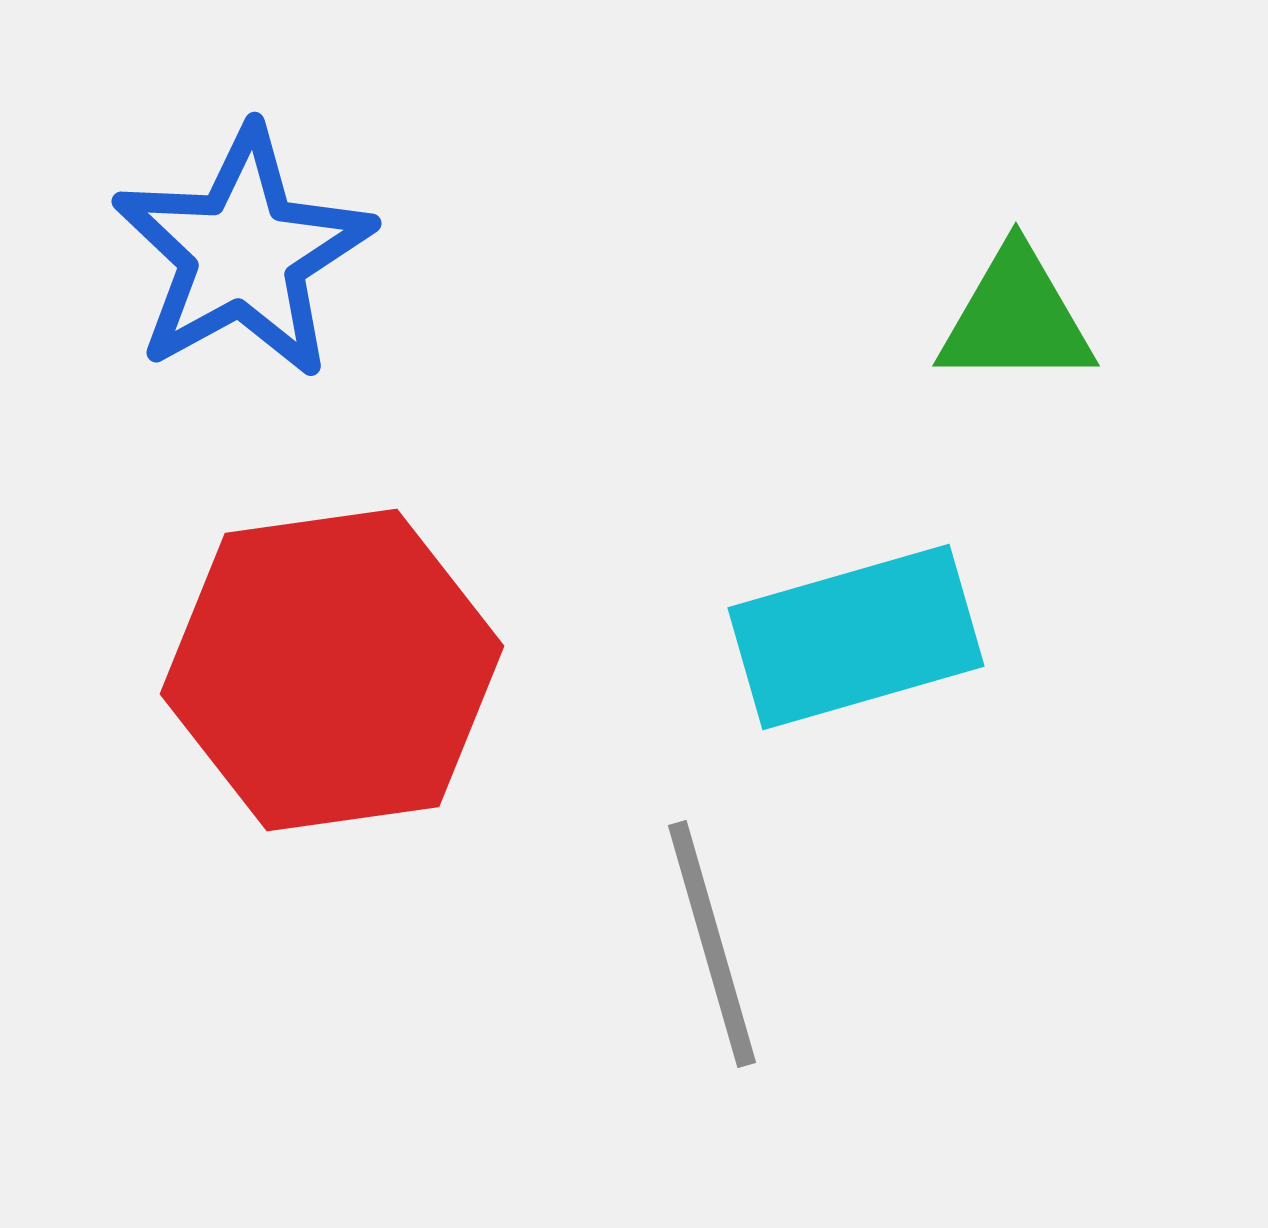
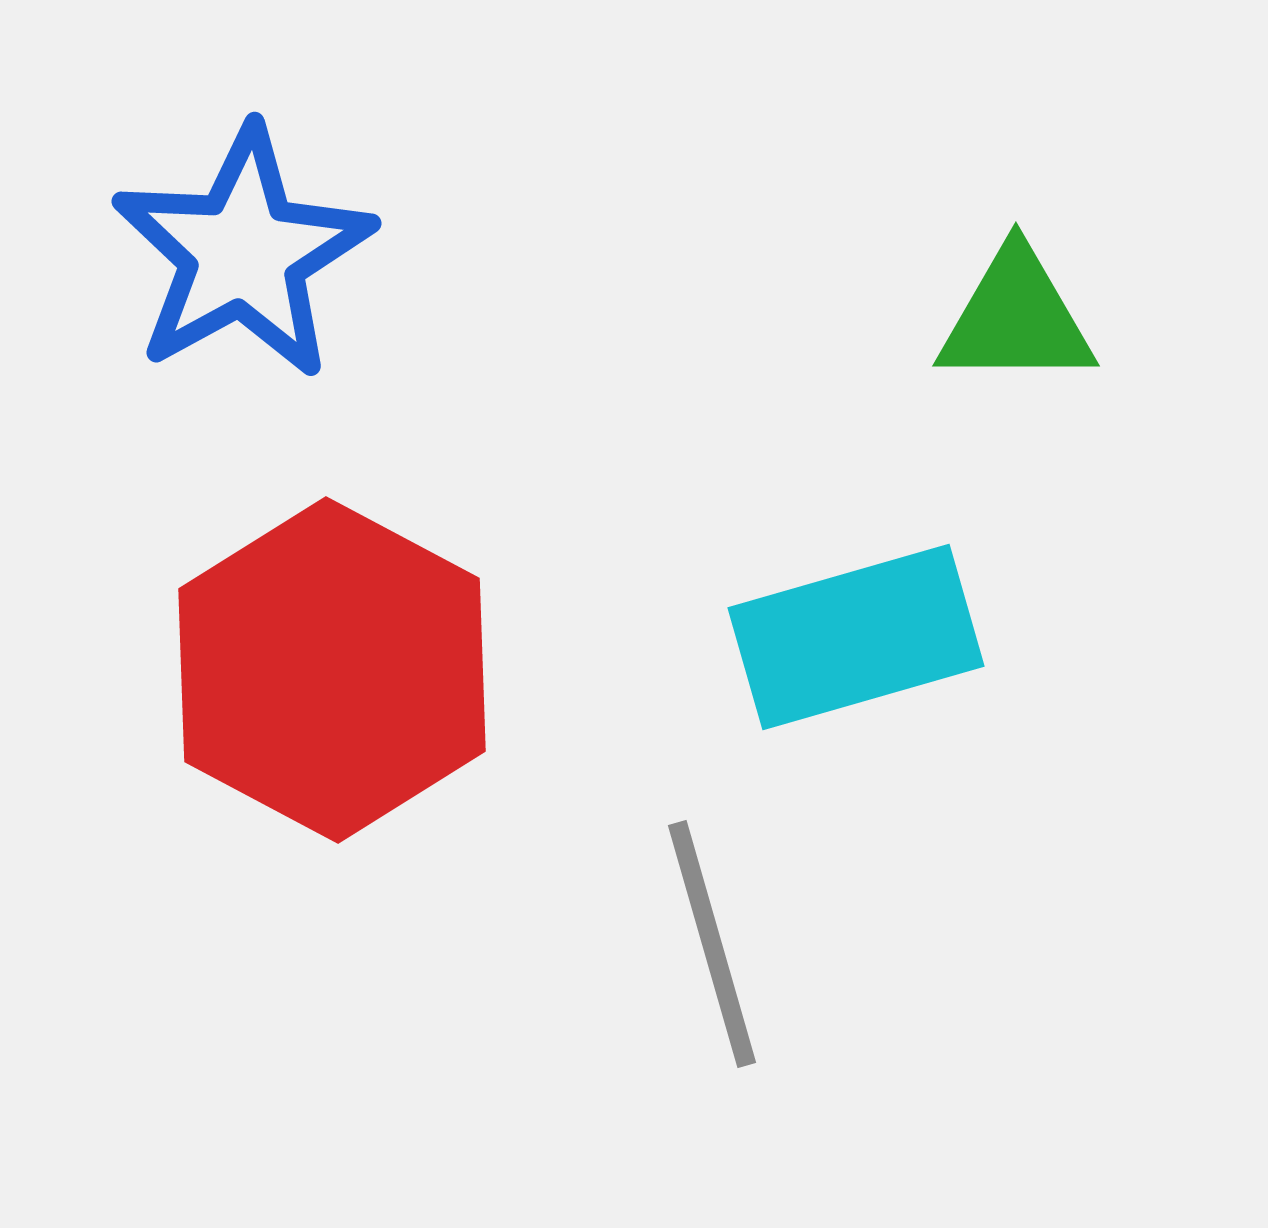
red hexagon: rotated 24 degrees counterclockwise
